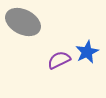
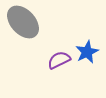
gray ellipse: rotated 20 degrees clockwise
